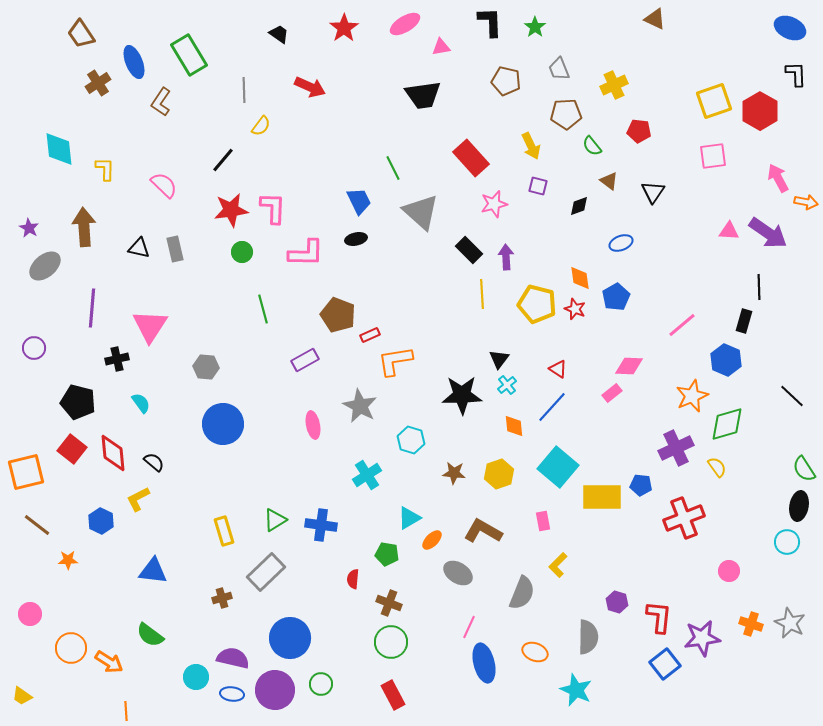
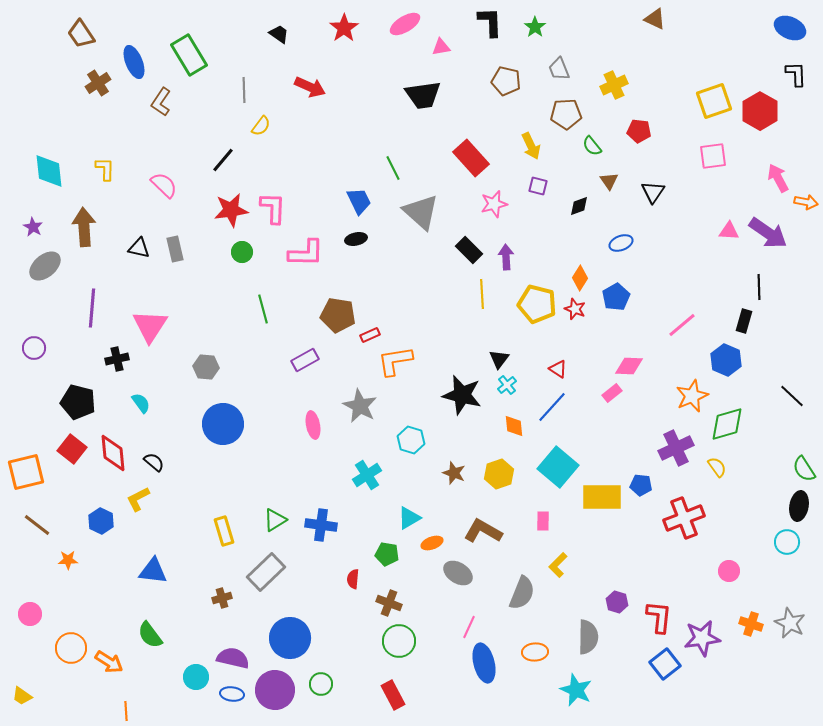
cyan diamond at (59, 149): moved 10 px left, 22 px down
brown triangle at (609, 181): rotated 18 degrees clockwise
purple star at (29, 228): moved 4 px right, 1 px up
orange diamond at (580, 278): rotated 40 degrees clockwise
brown pentagon at (338, 315): rotated 12 degrees counterclockwise
black star at (462, 395): rotated 15 degrees clockwise
brown star at (454, 473): rotated 15 degrees clockwise
pink rectangle at (543, 521): rotated 12 degrees clockwise
orange ellipse at (432, 540): moved 3 px down; rotated 25 degrees clockwise
green semicircle at (150, 635): rotated 16 degrees clockwise
green circle at (391, 642): moved 8 px right, 1 px up
orange ellipse at (535, 652): rotated 25 degrees counterclockwise
